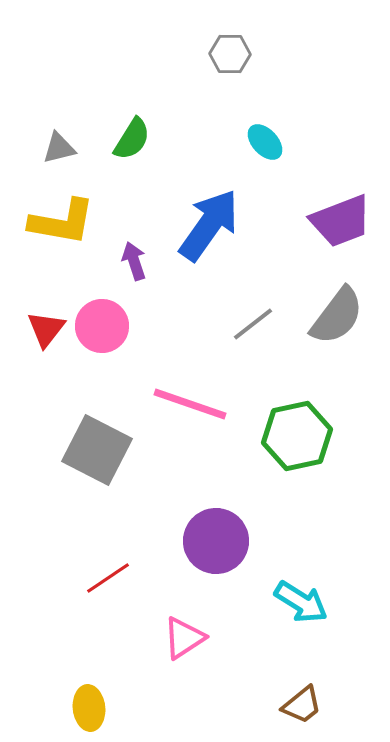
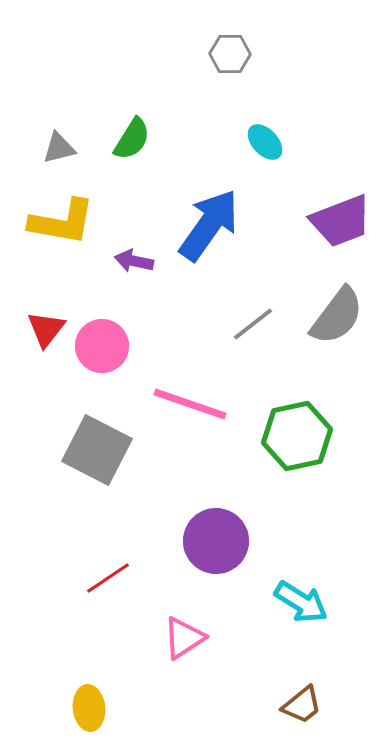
purple arrow: rotated 60 degrees counterclockwise
pink circle: moved 20 px down
